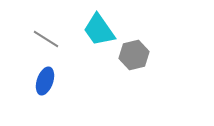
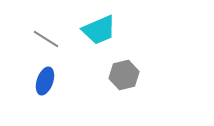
cyan trapezoid: rotated 78 degrees counterclockwise
gray hexagon: moved 10 px left, 20 px down
